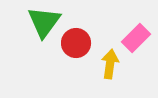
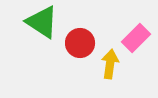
green triangle: moved 2 px left; rotated 33 degrees counterclockwise
red circle: moved 4 px right
